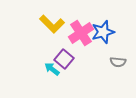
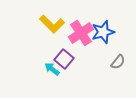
gray semicircle: rotated 56 degrees counterclockwise
